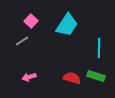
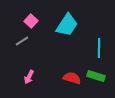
pink arrow: rotated 48 degrees counterclockwise
